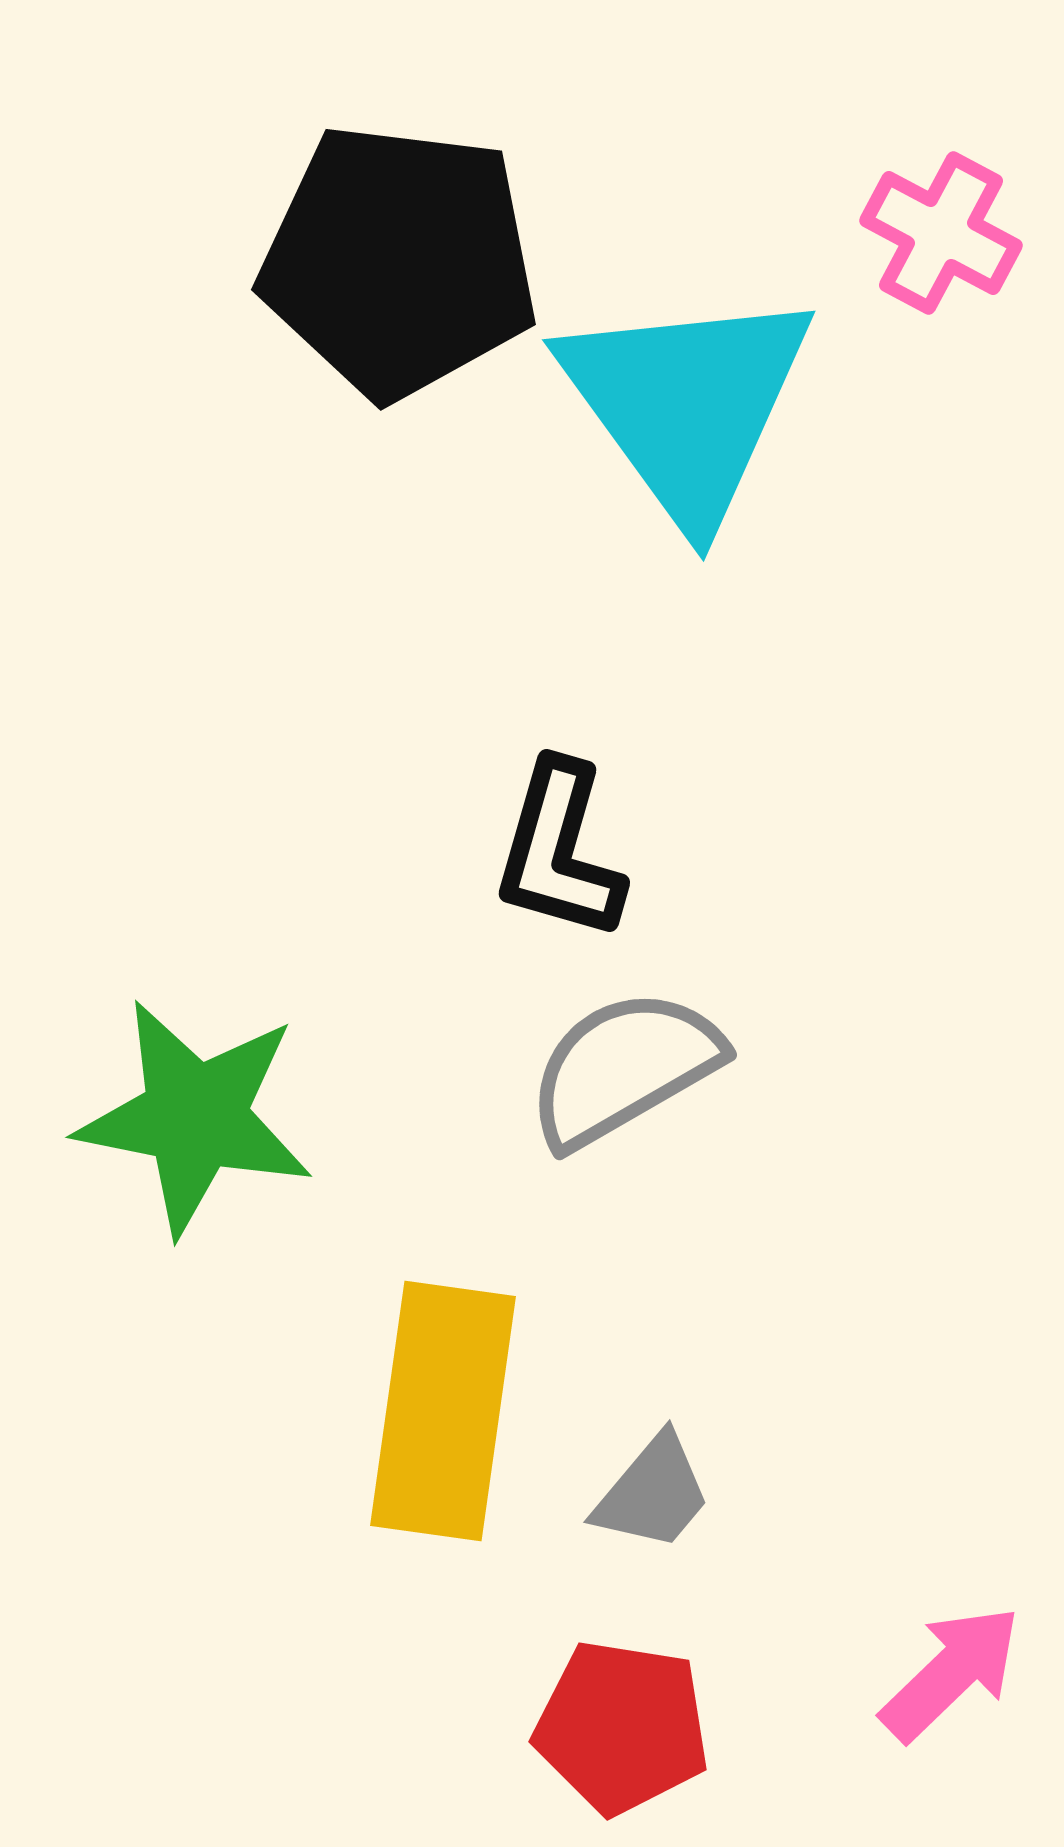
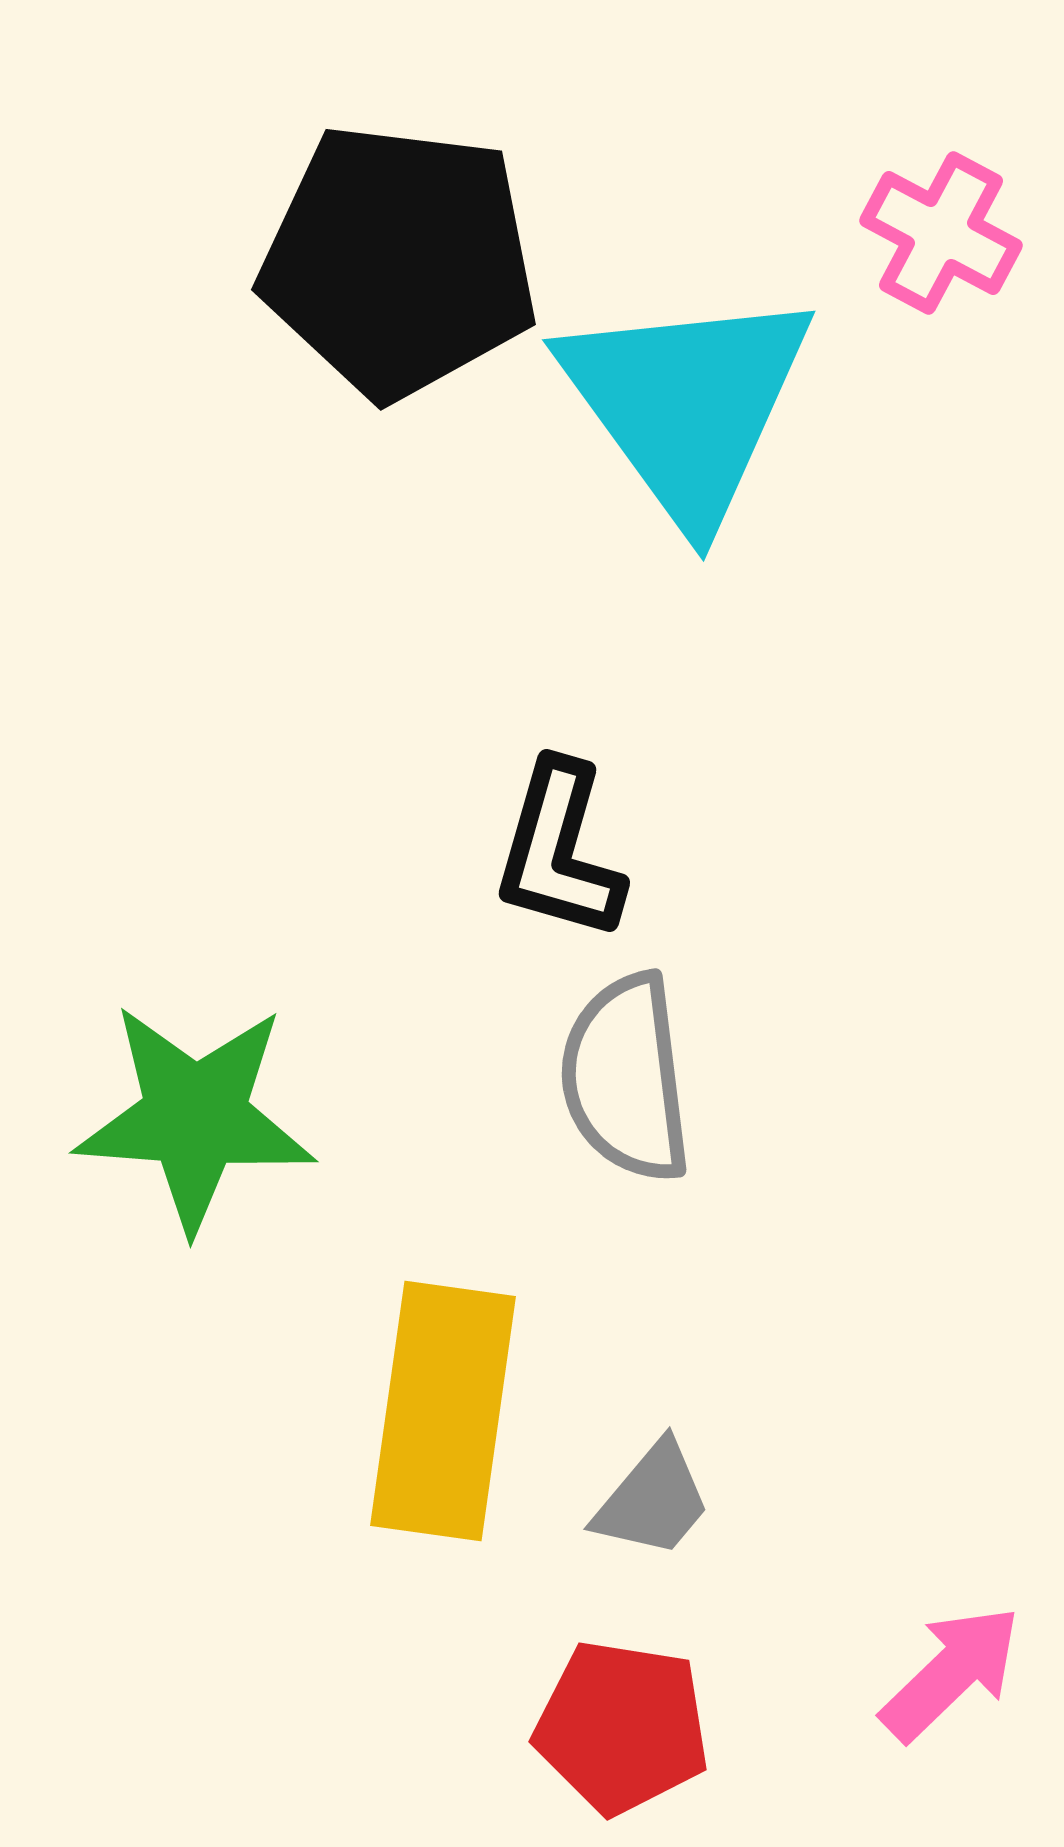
gray semicircle: moved 2 px right, 10 px down; rotated 67 degrees counterclockwise
green star: rotated 7 degrees counterclockwise
gray trapezoid: moved 7 px down
